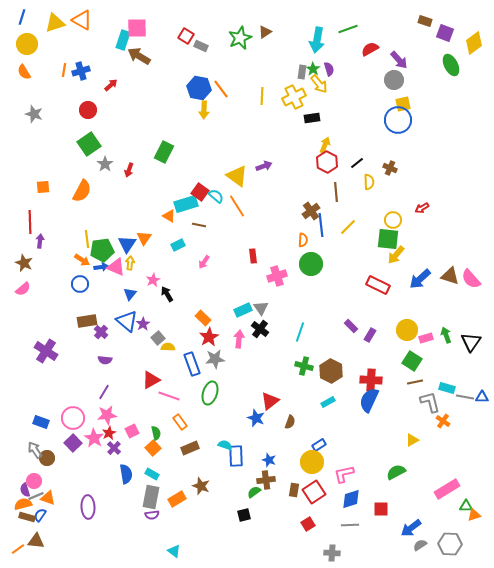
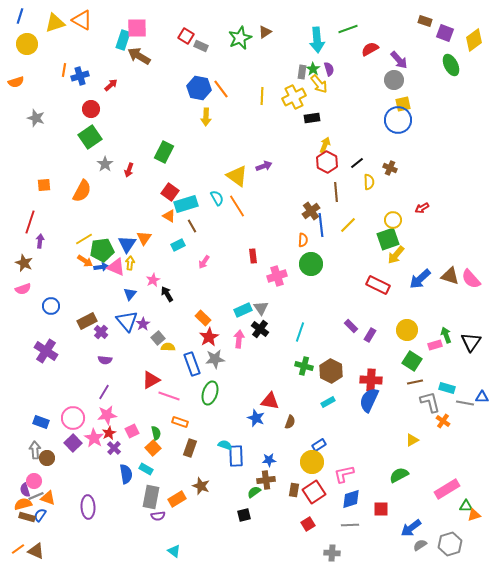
blue line at (22, 17): moved 2 px left, 1 px up
cyan arrow at (317, 40): rotated 15 degrees counterclockwise
yellow diamond at (474, 43): moved 3 px up
blue cross at (81, 71): moved 1 px left, 5 px down
orange semicircle at (24, 72): moved 8 px left, 10 px down; rotated 77 degrees counterclockwise
red circle at (88, 110): moved 3 px right, 1 px up
yellow arrow at (204, 110): moved 2 px right, 7 px down
gray star at (34, 114): moved 2 px right, 4 px down
green square at (89, 144): moved 1 px right, 7 px up
orange square at (43, 187): moved 1 px right, 2 px up
red square at (200, 192): moved 30 px left
cyan semicircle at (216, 196): moved 1 px right, 2 px down; rotated 21 degrees clockwise
red line at (30, 222): rotated 20 degrees clockwise
brown line at (199, 225): moved 7 px left, 1 px down; rotated 48 degrees clockwise
yellow line at (348, 227): moved 2 px up
yellow line at (87, 239): moved 3 px left; rotated 66 degrees clockwise
green square at (388, 239): rotated 25 degrees counterclockwise
orange arrow at (82, 260): moved 3 px right, 1 px down
blue circle at (80, 284): moved 29 px left, 22 px down
pink semicircle at (23, 289): rotated 21 degrees clockwise
brown rectangle at (87, 321): rotated 18 degrees counterclockwise
blue triangle at (127, 321): rotated 10 degrees clockwise
pink rectangle at (426, 338): moved 9 px right, 7 px down
gray line at (465, 397): moved 6 px down
red triangle at (270, 401): rotated 48 degrees clockwise
orange rectangle at (180, 422): rotated 35 degrees counterclockwise
brown rectangle at (190, 448): rotated 48 degrees counterclockwise
gray arrow at (35, 450): rotated 30 degrees clockwise
blue star at (269, 460): rotated 24 degrees counterclockwise
green semicircle at (396, 472): moved 3 px right, 3 px down
cyan rectangle at (152, 474): moved 6 px left, 5 px up
purple semicircle at (152, 515): moved 6 px right, 1 px down
brown triangle at (36, 541): moved 10 px down; rotated 18 degrees clockwise
gray hexagon at (450, 544): rotated 20 degrees counterclockwise
